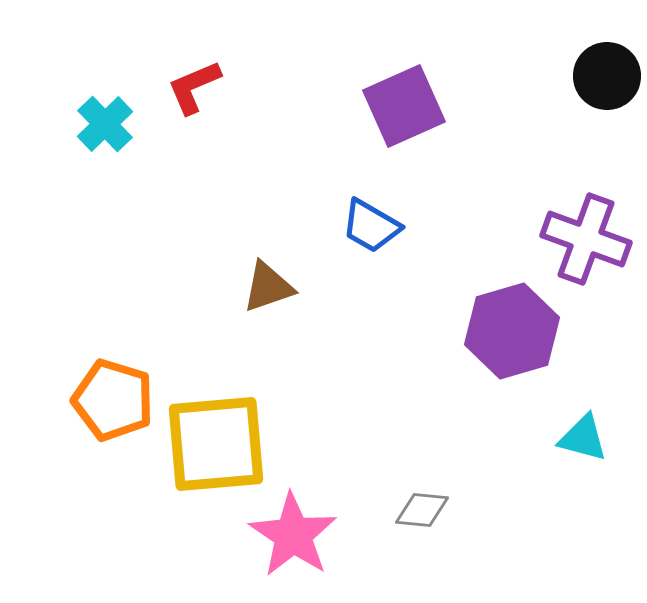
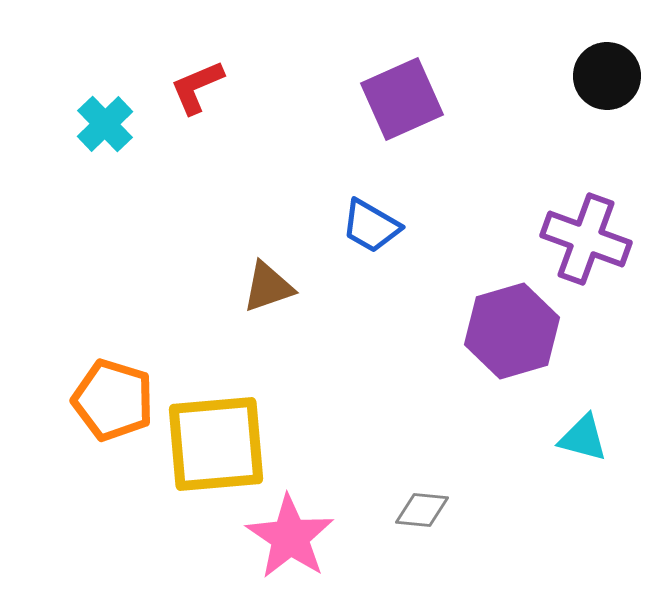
red L-shape: moved 3 px right
purple square: moved 2 px left, 7 px up
pink star: moved 3 px left, 2 px down
